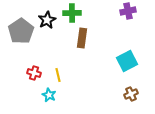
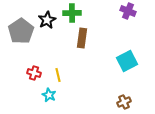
purple cross: rotated 35 degrees clockwise
brown cross: moved 7 px left, 8 px down
